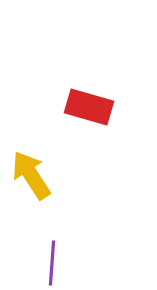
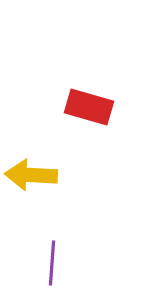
yellow arrow: rotated 54 degrees counterclockwise
